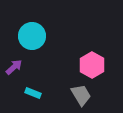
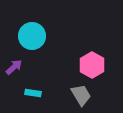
cyan rectangle: rotated 14 degrees counterclockwise
